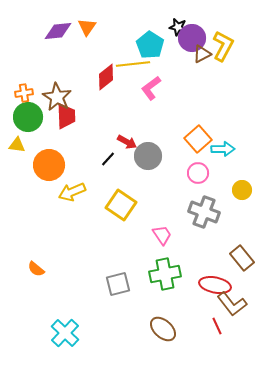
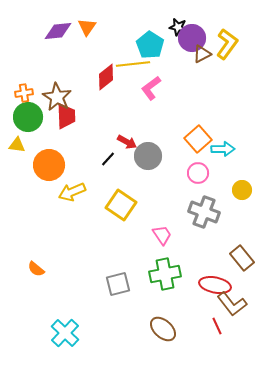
yellow L-shape: moved 4 px right, 2 px up; rotated 8 degrees clockwise
